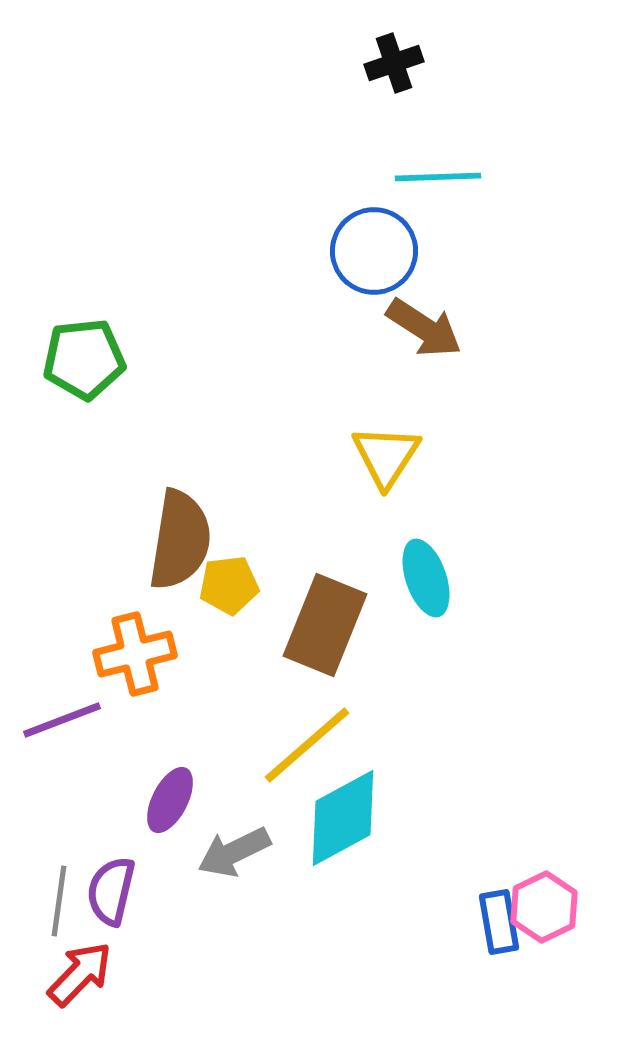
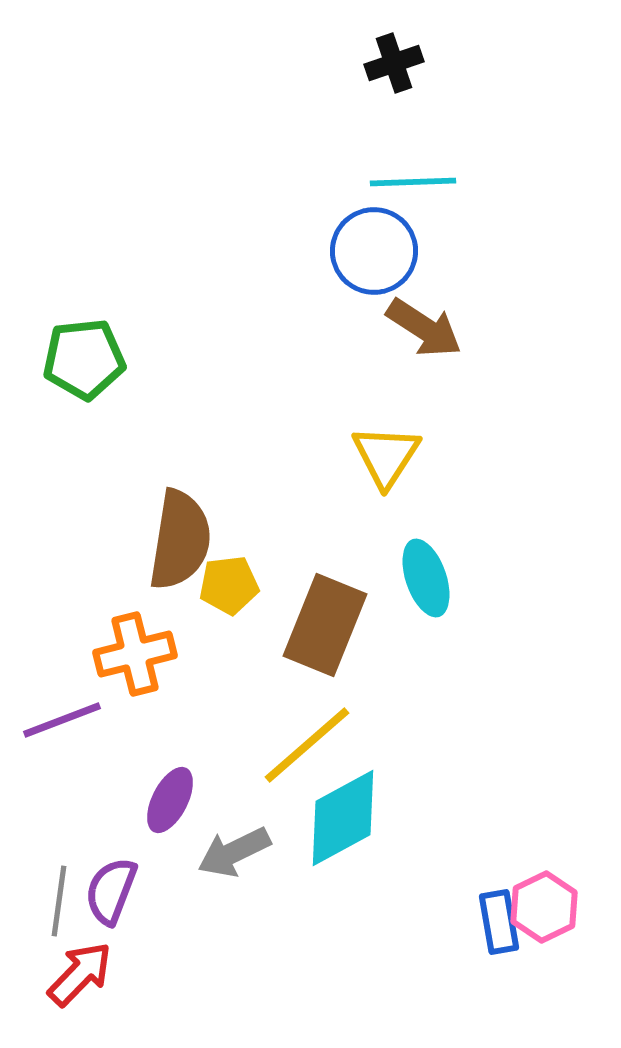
cyan line: moved 25 px left, 5 px down
purple semicircle: rotated 8 degrees clockwise
